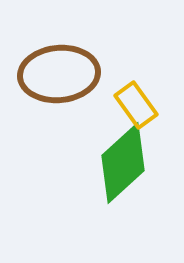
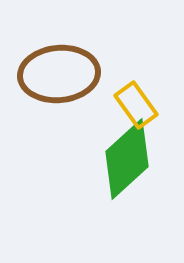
green diamond: moved 4 px right, 4 px up
